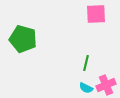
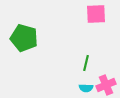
green pentagon: moved 1 px right, 1 px up
cyan semicircle: rotated 24 degrees counterclockwise
